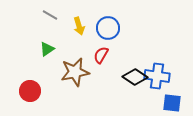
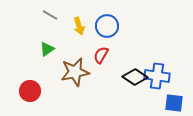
blue circle: moved 1 px left, 2 px up
blue square: moved 2 px right
